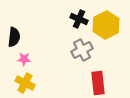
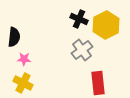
gray cross: rotated 10 degrees counterclockwise
yellow cross: moved 2 px left
